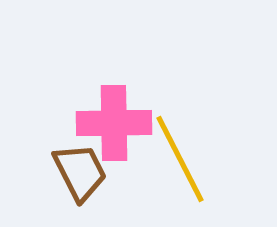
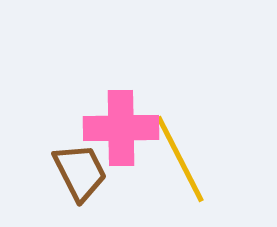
pink cross: moved 7 px right, 5 px down
